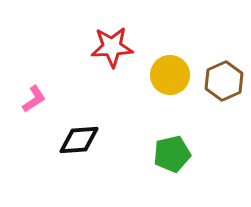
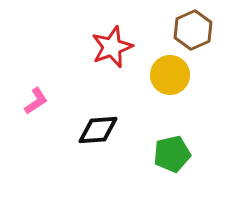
red star: rotated 18 degrees counterclockwise
brown hexagon: moved 31 px left, 51 px up
pink L-shape: moved 2 px right, 2 px down
black diamond: moved 19 px right, 10 px up
